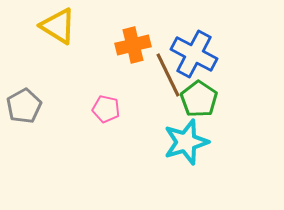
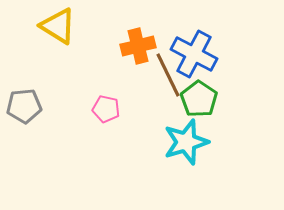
orange cross: moved 5 px right, 1 px down
gray pentagon: rotated 24 degrees clockwise
